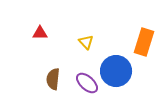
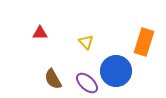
brown semicircle: rotated 35 degrees counterclockwise
